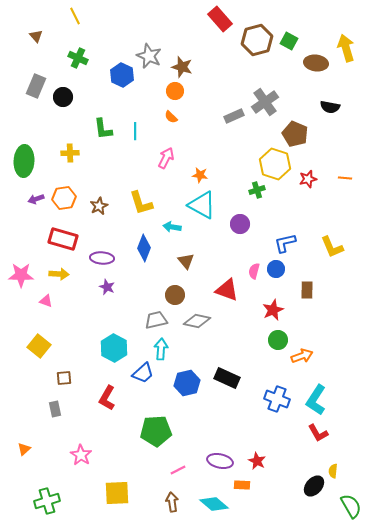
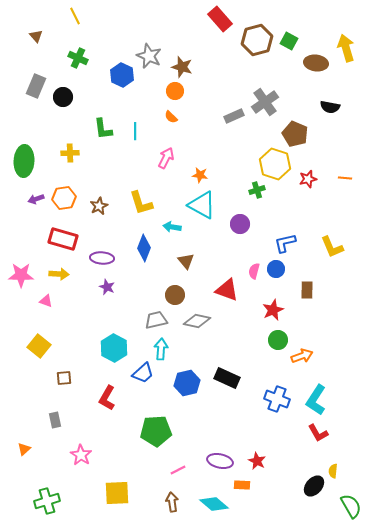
gray rectangle at (55, 409): moved 11 px down
